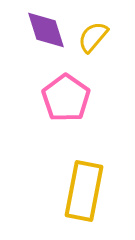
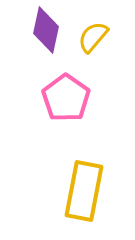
purple diamond: rotated 30 degrees clockwise
